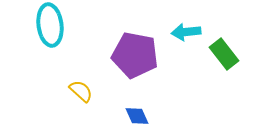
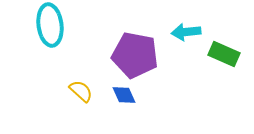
green rectangle: rotated 28 degrees counterclockwise
blue diamond: moved 13 px left, 21 px up
